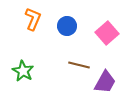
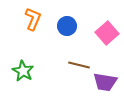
purple trapezoid: rotated 70 degrees clockwise
